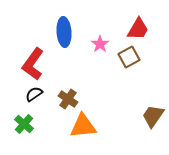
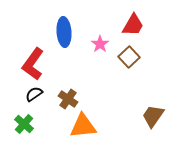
red trapezoid: moved 5 px left, 4 px up
brown square: rotated 15 degrees counterclockwise
